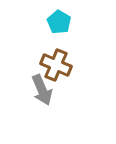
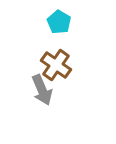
brown cross: rotated 12 degrees clockwise
